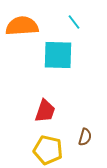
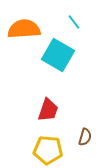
orange semicircle: moved 2 px right, 3 px down
cyan square: rotated 28 degrees clockwise
red trapezoid: moved 3 px right, 1 px up
yellow pentagon: rotated 8 degrees counterclockwise
